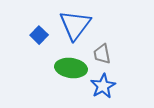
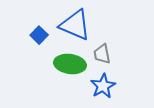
blue triangle: rotated 44 degrees counterclockwise
green ellipse: moved 1 px left, 4 px up
